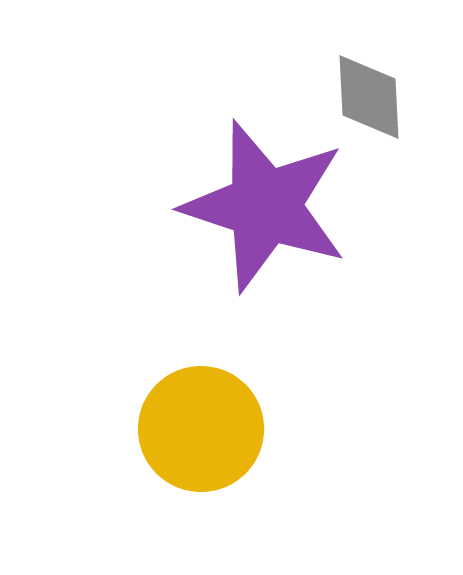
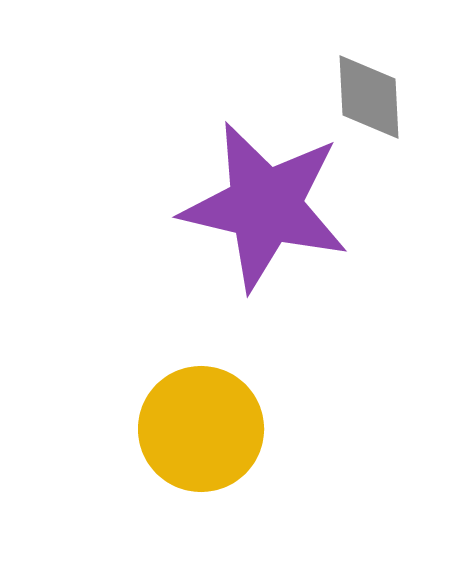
purple star: rotated 5 degrees counterclockwise
